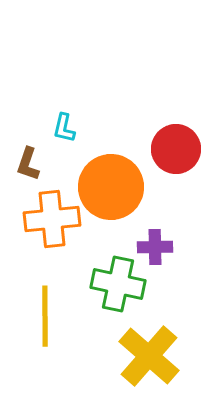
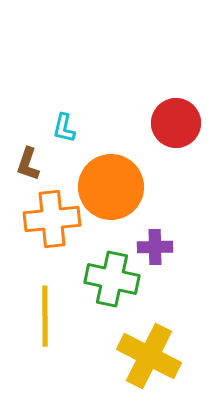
red circle: moved 26 px up
green cross: moved 6 px left, 5 px up
yellow cross: rotated 14 degrees counterclockwise
